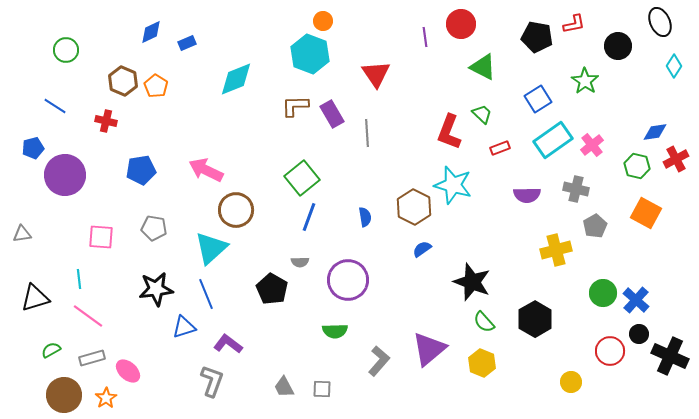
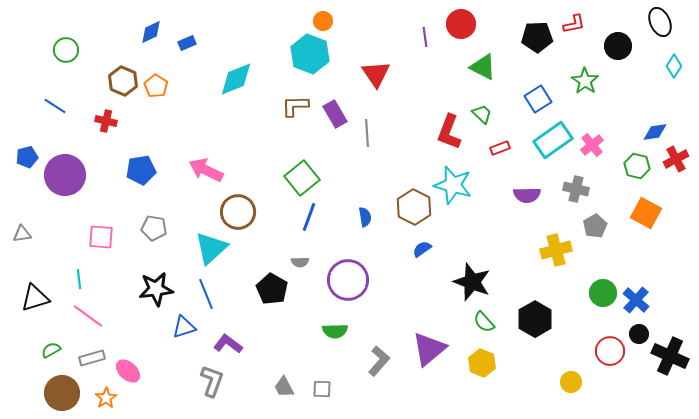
black pentagon at (537, 37): rotated 12 degrees counterclockwise
purple rectangle at (332, 114): moved 3 px right
blue pentagon at (33, 148): moved 6 px left, 9 px down
brown circle at (236, 210): moved 2 px right, 2 px down
brown circle at (64, 395): moved 2 px left, 2 px up
